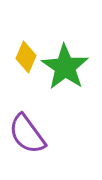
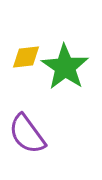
yellow diamond: rotated 60 degrees clockwise
